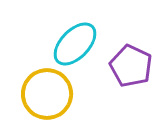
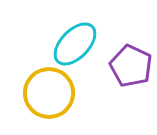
yellow circle: moved 2 px right, 1 px up
